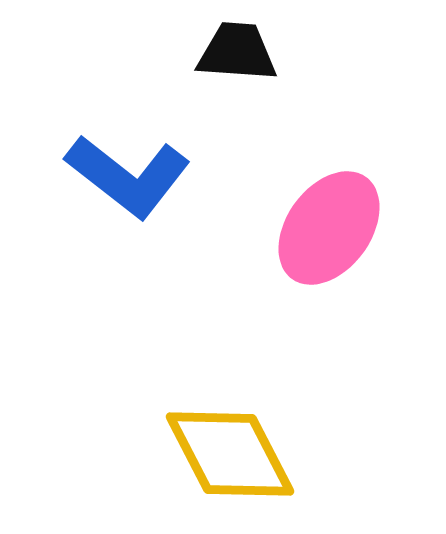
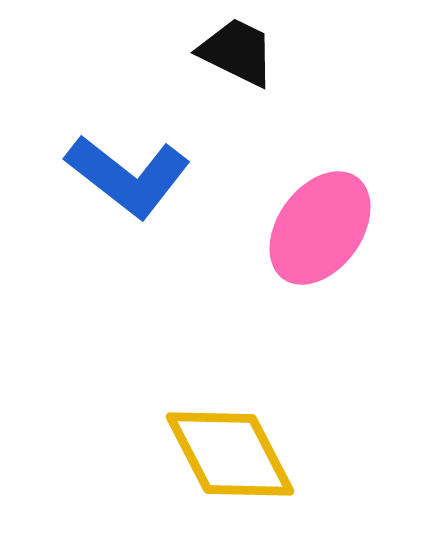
black trapezoid: rotated 22 degrees clockwise
pink ellipse: moved 9 px left
